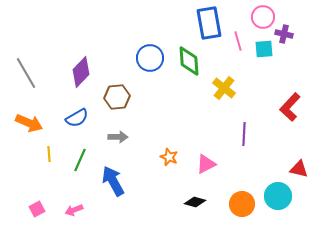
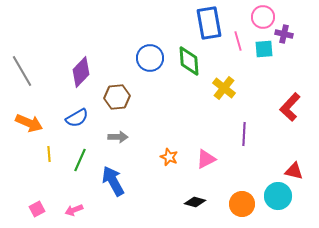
gray line: moved 4 px left, 2 px up
pink triangle: moved 5 px up
red triangle: moved 5 px left, 2 px down
